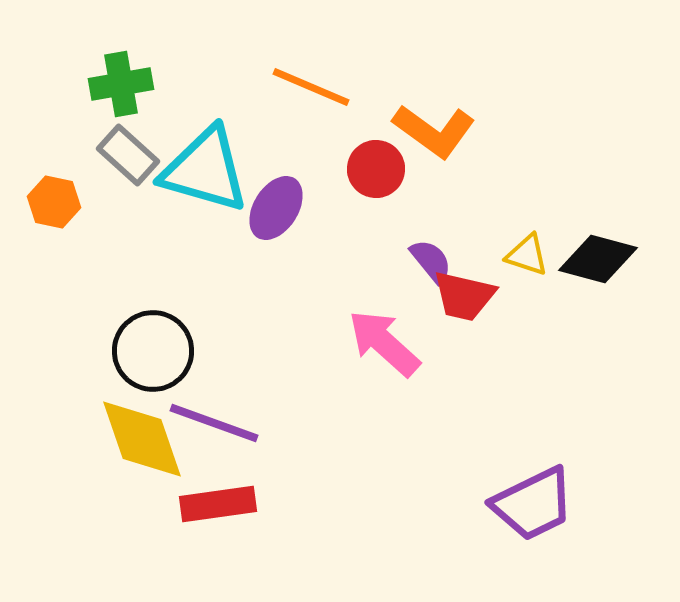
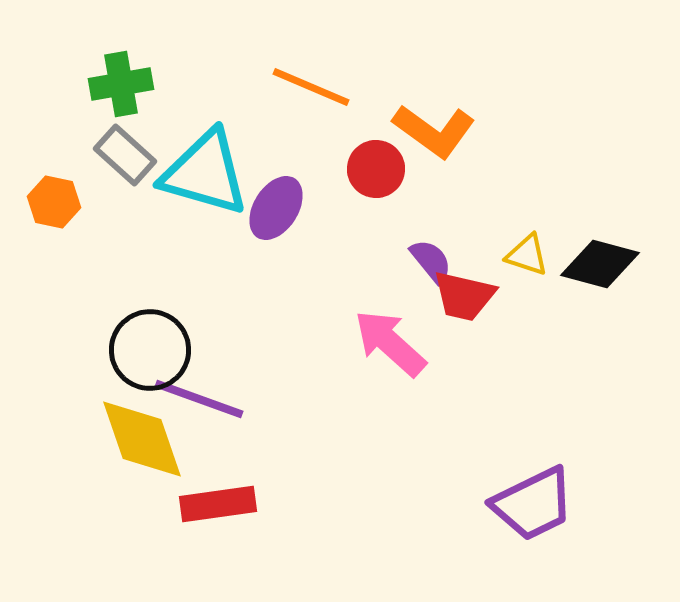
gray rectangle: moved 3 px left
cyan triangle: moved 3 px down
black diamond: moved 2 px right, 5 px down
pink arrow: moved 6 px right
black circle: moved 3 px left, 1 px up
purple line: moved 15 px left, 24 px up
